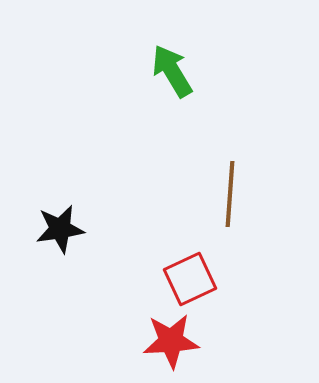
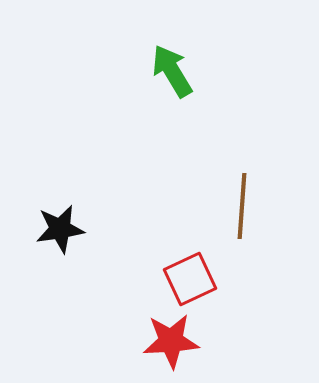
brown line: moved 12 px right, 12 px down
